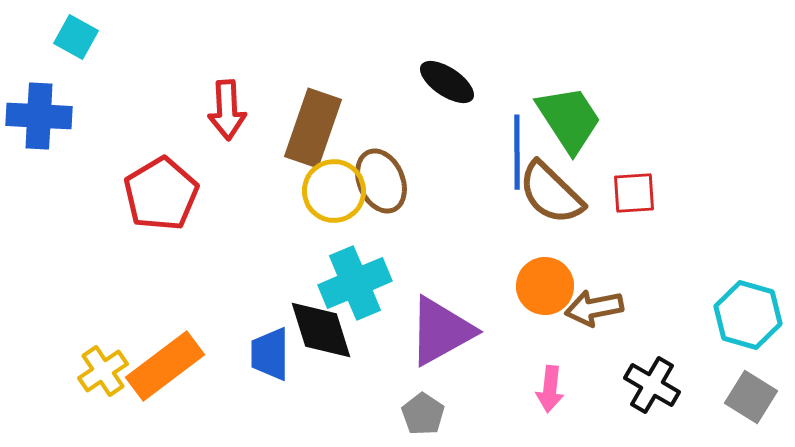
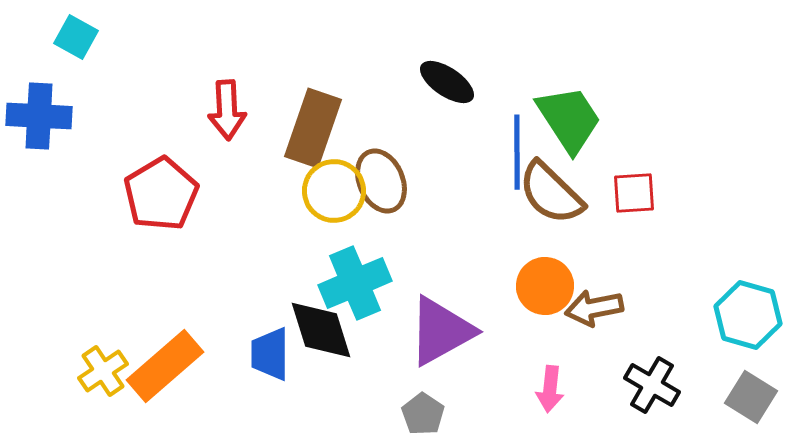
orange rectangle: rotated 4 degrees counterclockwise
